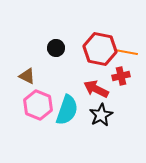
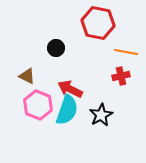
red hexagon: moved 2 px left, 26 px up
red arrow: moved 26 px left
